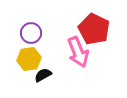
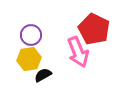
purple circle: moved 2 px down
